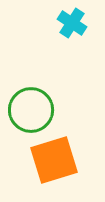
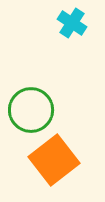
orange square: rotated 21 degrees counterclockwise
